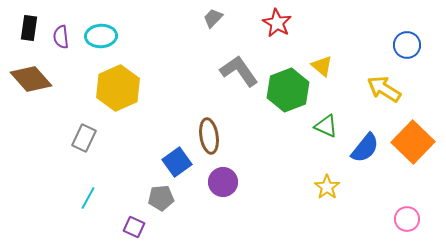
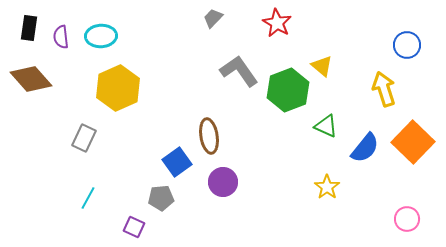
yellow arrow: rotated 40 degrees clockwise
